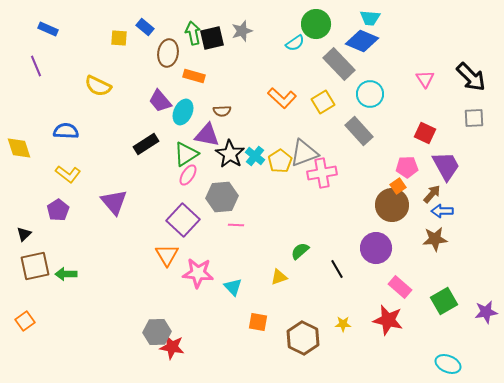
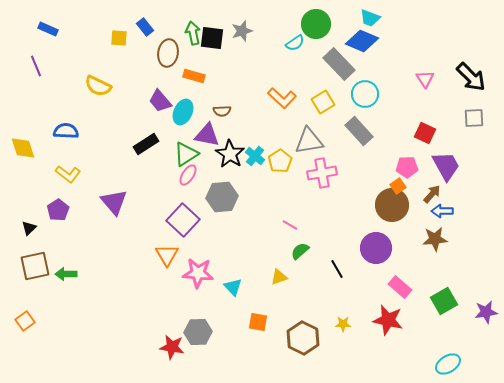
cyan trapezoid at (370, 18): rotated 15 degrees clockwise
blue rectangle at (145, 27): rotated 12 degrees clockwise
black square at (212, 38): rotated 20 degrees clockwise
cyan circle at (370, 94): moved 5 px left
yellow diamond at (19, 148): moved 4 px right
gray triangle at (304, 153): moved 5 px right, 12 px up; rotated 12 degrees clockwise
pink line at (236, 225): moved 54 px right; rotated 28 degrees clockwise
black triangle at (24, 234): moved 5 px right, 6 px up
gray hexagon at (157, 332): moved 41 px right
cyan ellipse at (448, 364): rotated 55 degrees counterclockwise
